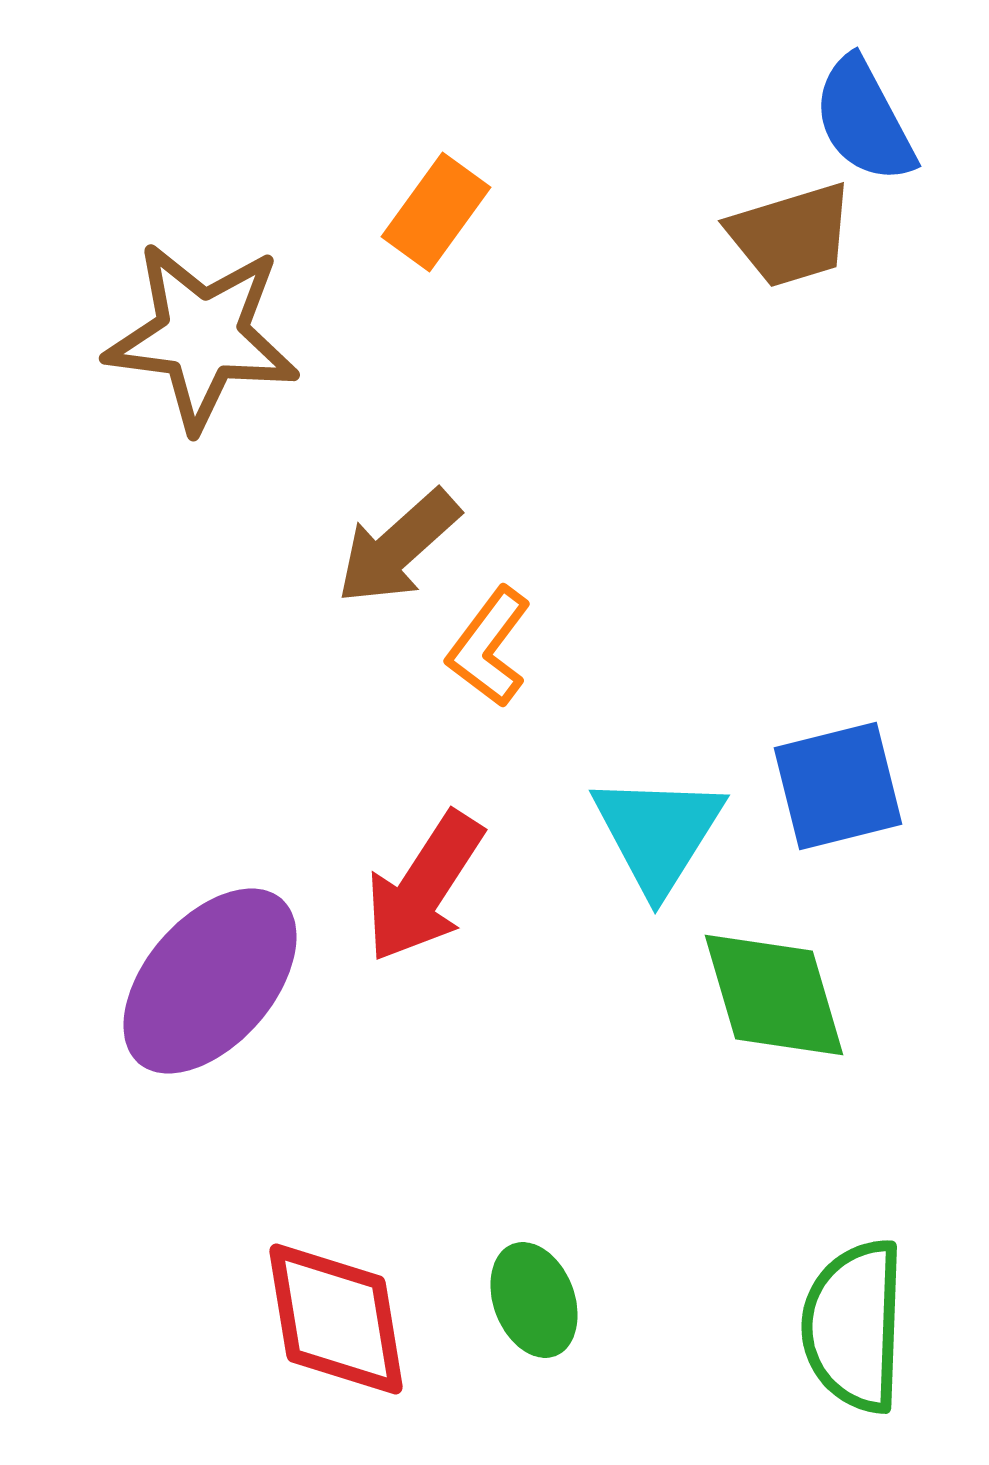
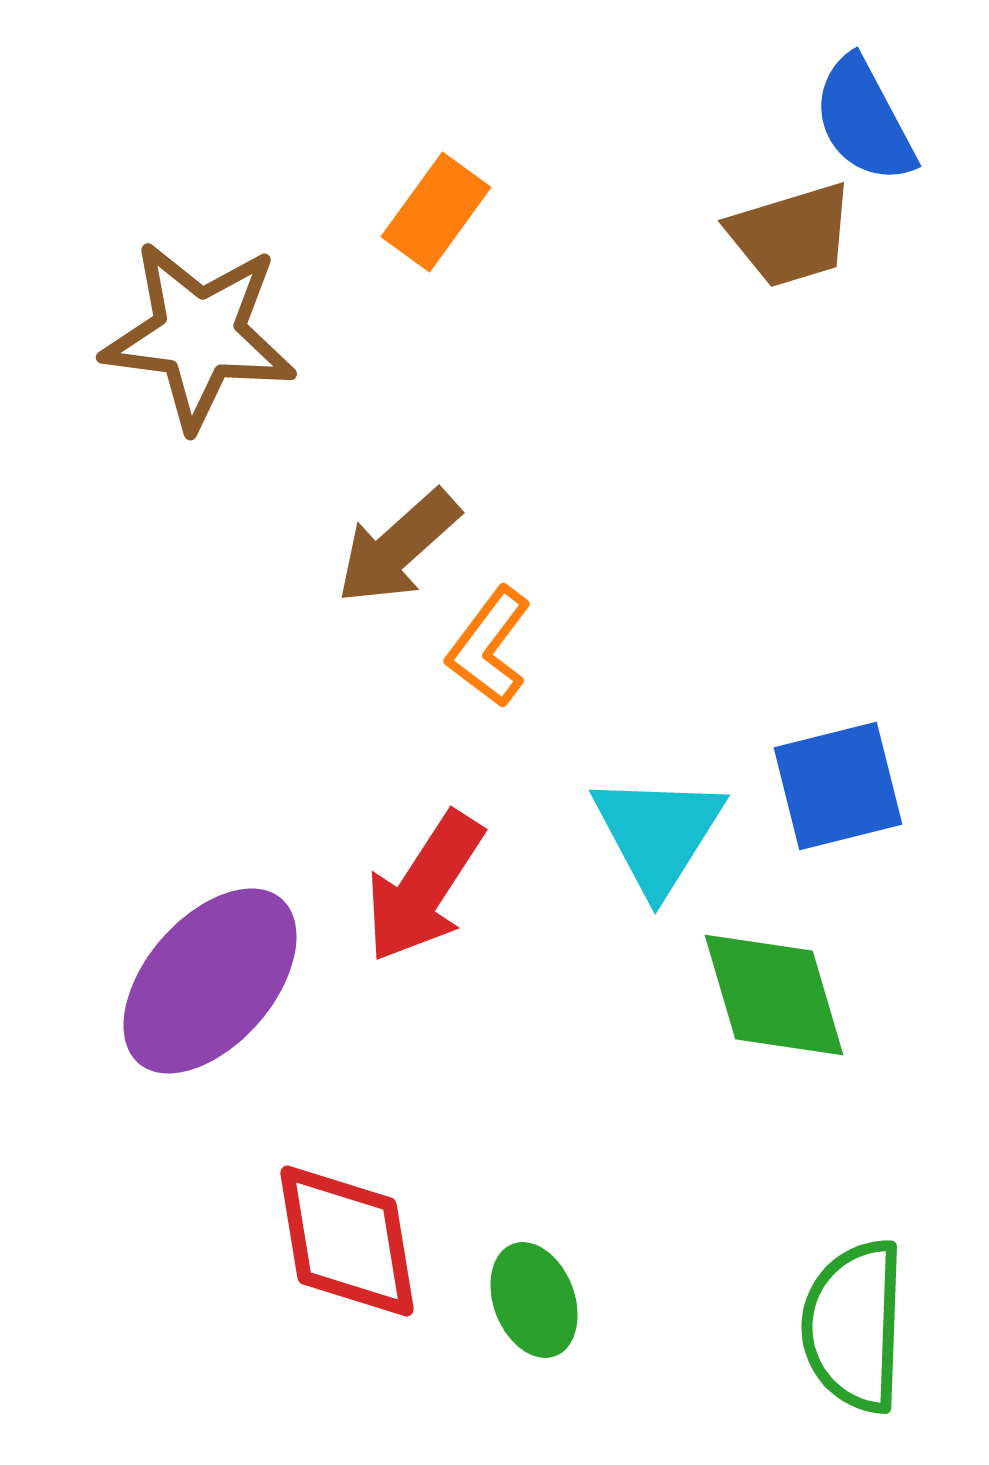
brown star: moved 3 px left, 1 px up
red diamond: moved 11 px right, 78 px up
